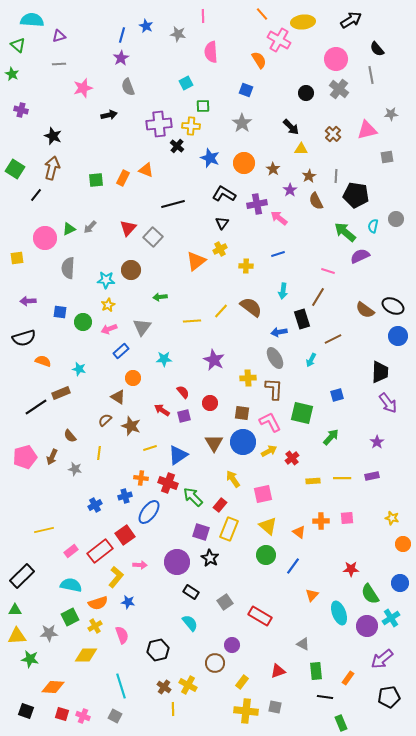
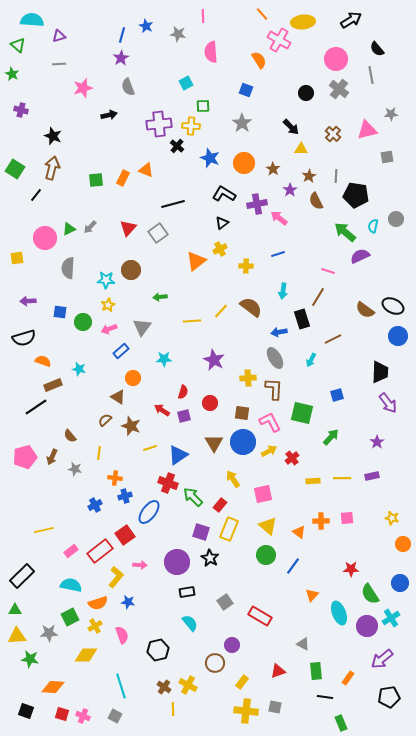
black triangle at (222, 223): rotated 16 degrees clockwise
gray square at (153, 237): moved 5 px right, 4 px up; rotated 12 degrees clockwise
red semicircle at (183, 392): rotated 56 degrees clockwise
brown rectangle at (61, 393): moved 8 px left, 8 px up
orange cross at (141, 478): moved 26 px left
black rectangle at (191, 592): moved 4 px left; rotated 42 degrees counterclockwise
